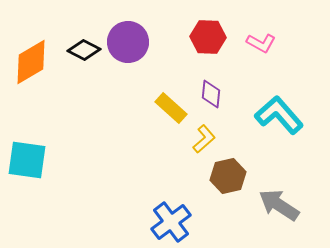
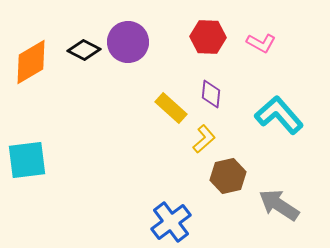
cyan square: rotated 15 degrees counterclockwise
